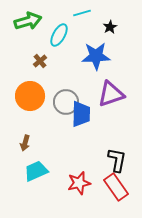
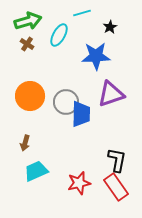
brown cross: moved 13 px left, 17 px up; rotated 16 degrees counterclockwise
